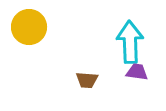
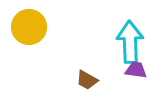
purple trapezoid: moved 1 px left, 2 px up
brown trapezoid: rotated 25 degrees clockwise
